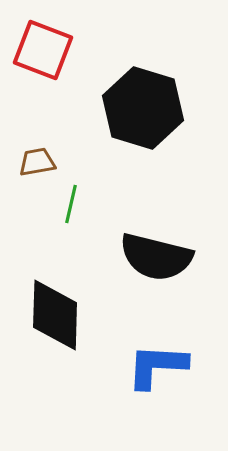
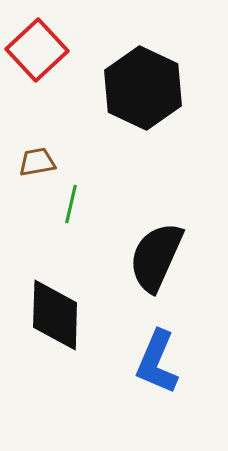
red square: moved 6 px left; rotated 26 degrees clockwise
black hexagon: moved 20 px up; rotated 8 degrees clockwise
black semicircle: rotated 100 degrees clockwise
blue L-shape: moved 4 px up; rotated 70 degrees counterclockwise
